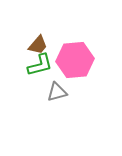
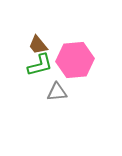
brown trapezoid: rotated 100 degrees clockwise
gray triangle: rotated 10 degrees clockwise
